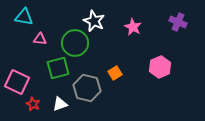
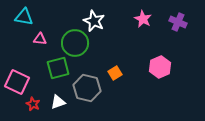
pink star: moved 10 px right, 8 px up
white triangle: moved 2 px left, 2 px up
